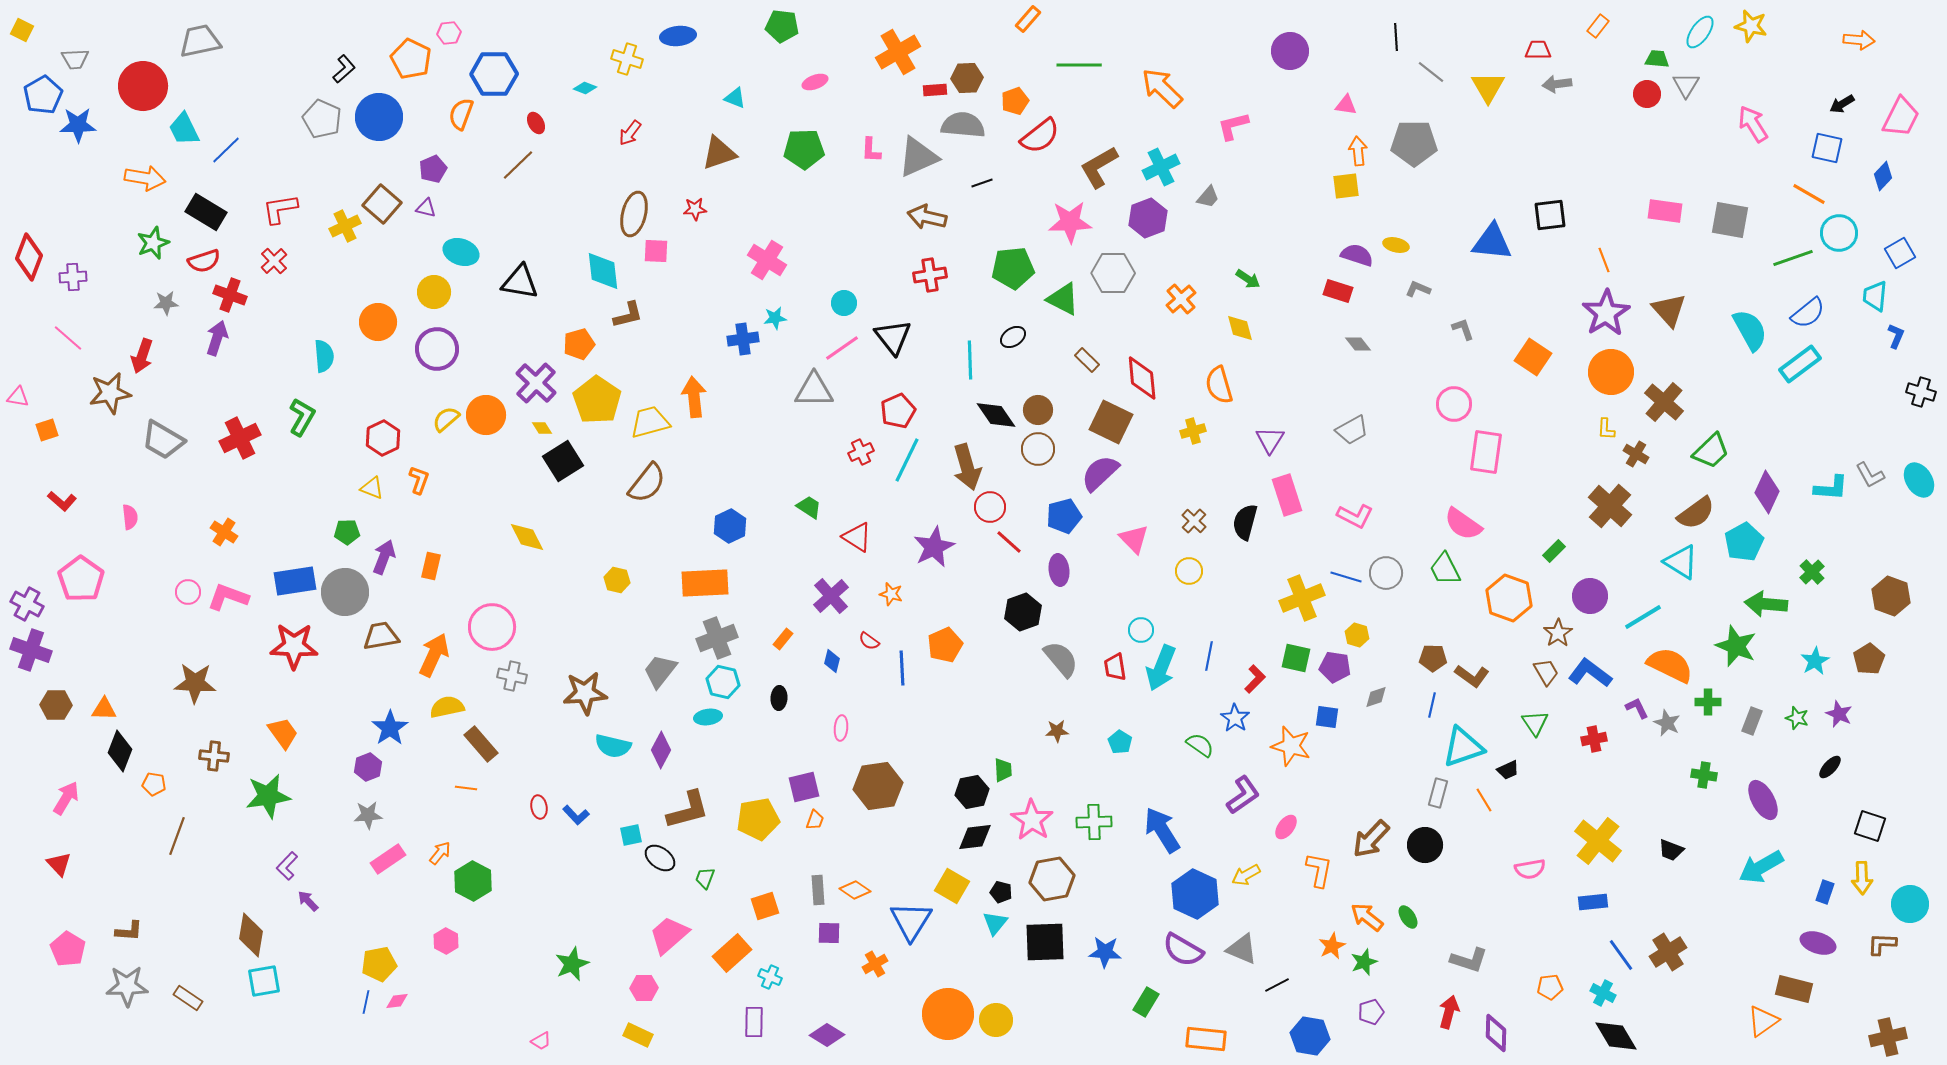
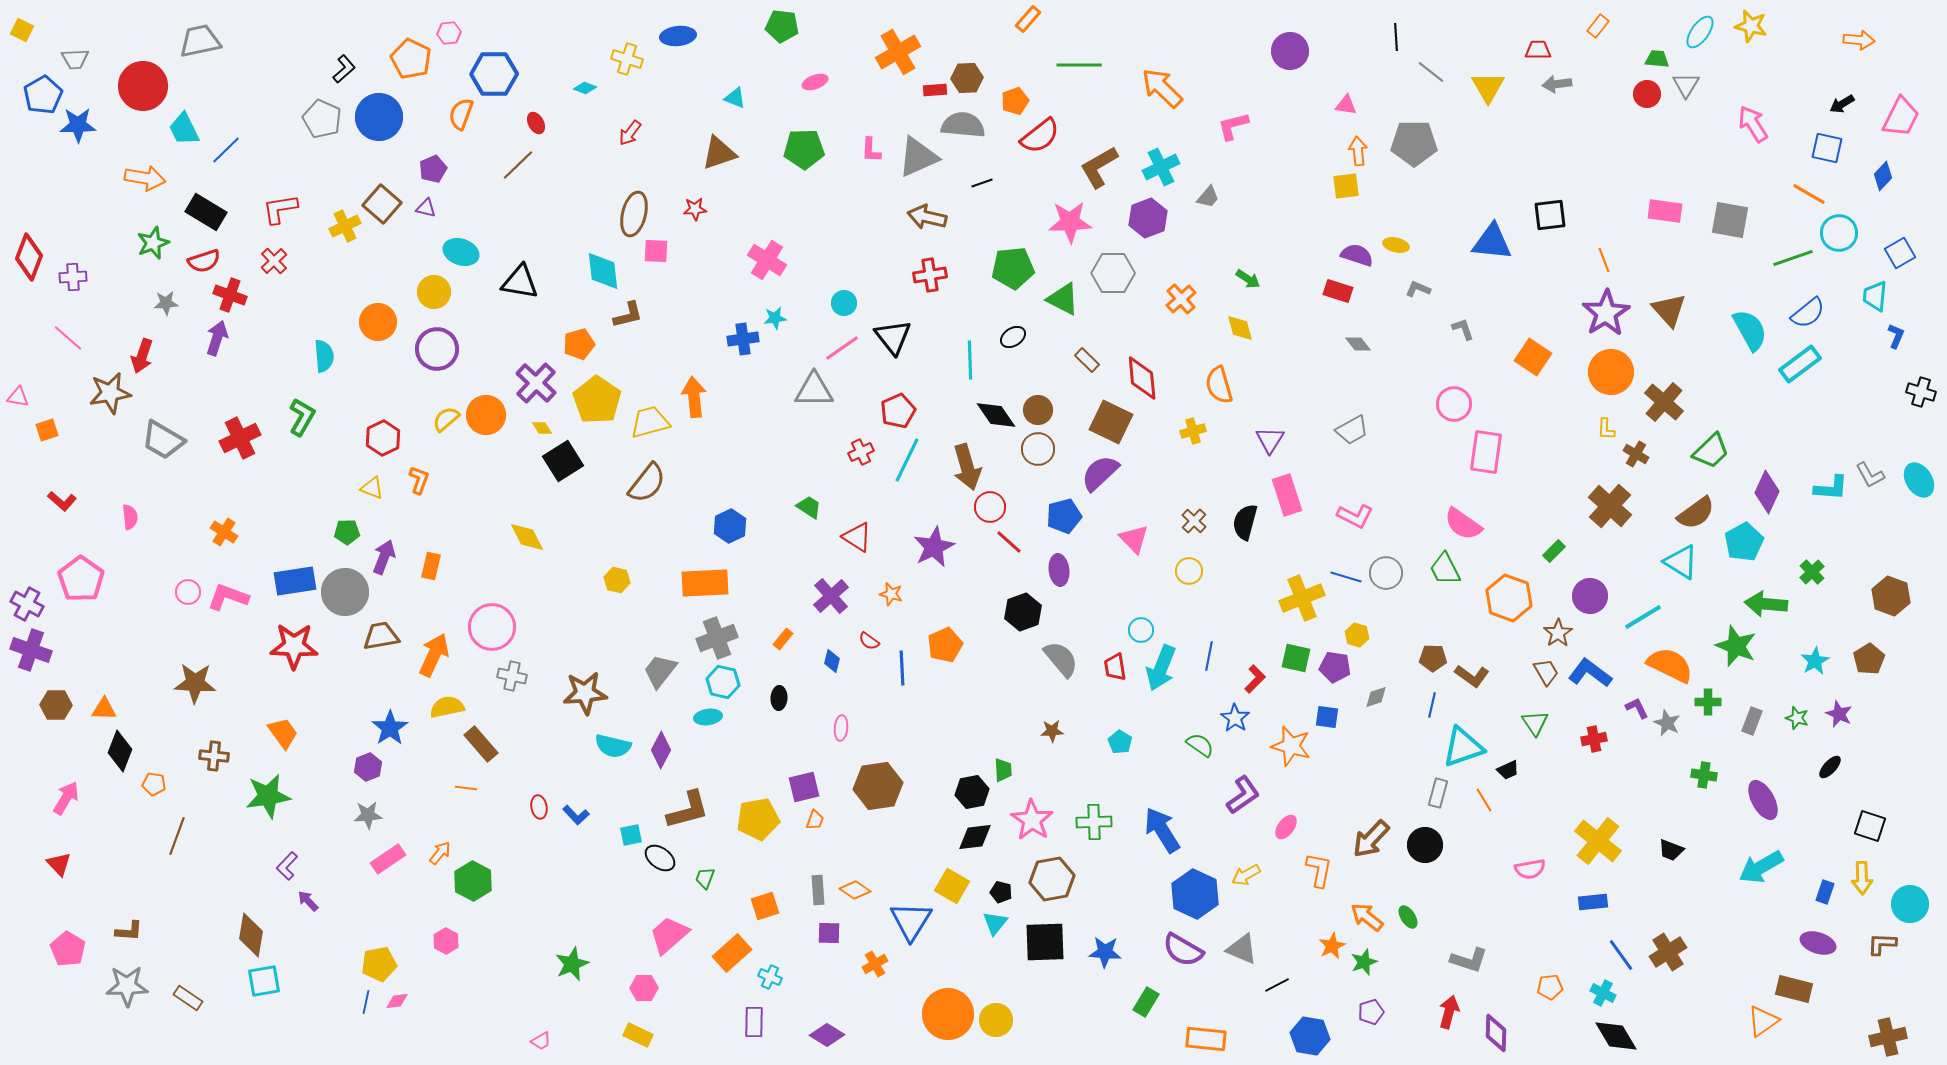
brown star at (1057, 731): moved 5 px left
